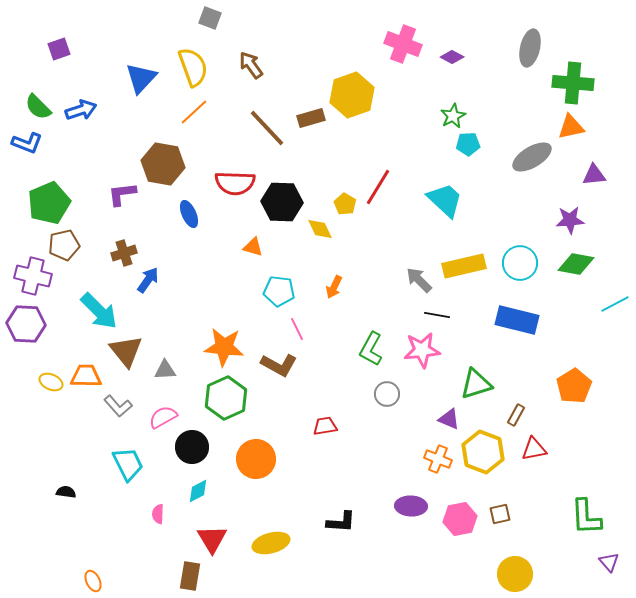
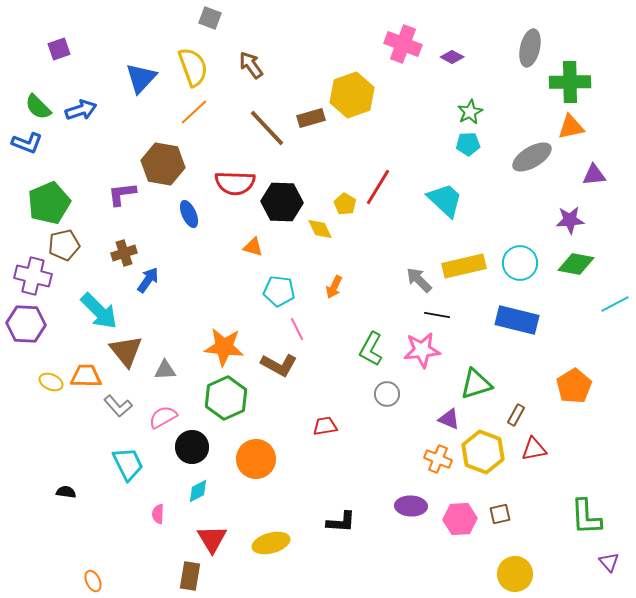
green cross at (573, 83): moved 3 px left, 1 px up; rotated 6 degrees counterclockwise
green star at (453, 116): moved 17 px right, 4 px up
pink hexagon at (460, 519): rotated 8 degrees clockwise
